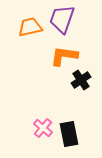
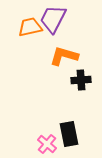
purple trapezoid: moved 9 px left; rotated 8 degrees clockwise
orange L-shape: rotated 8 degrees clockwise
black cross: rotated 30 degrees clockwise
pink cross: moved 4 px right, 16 px down
